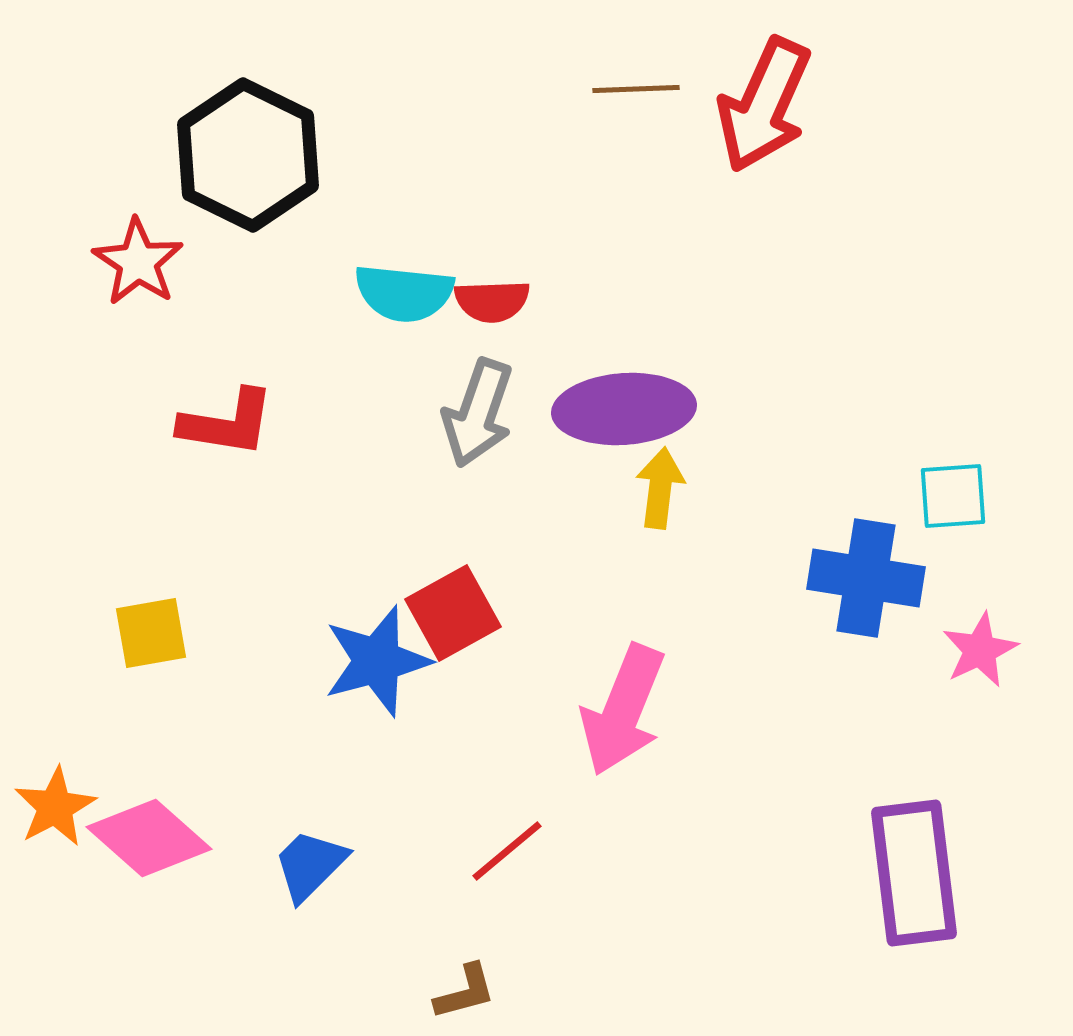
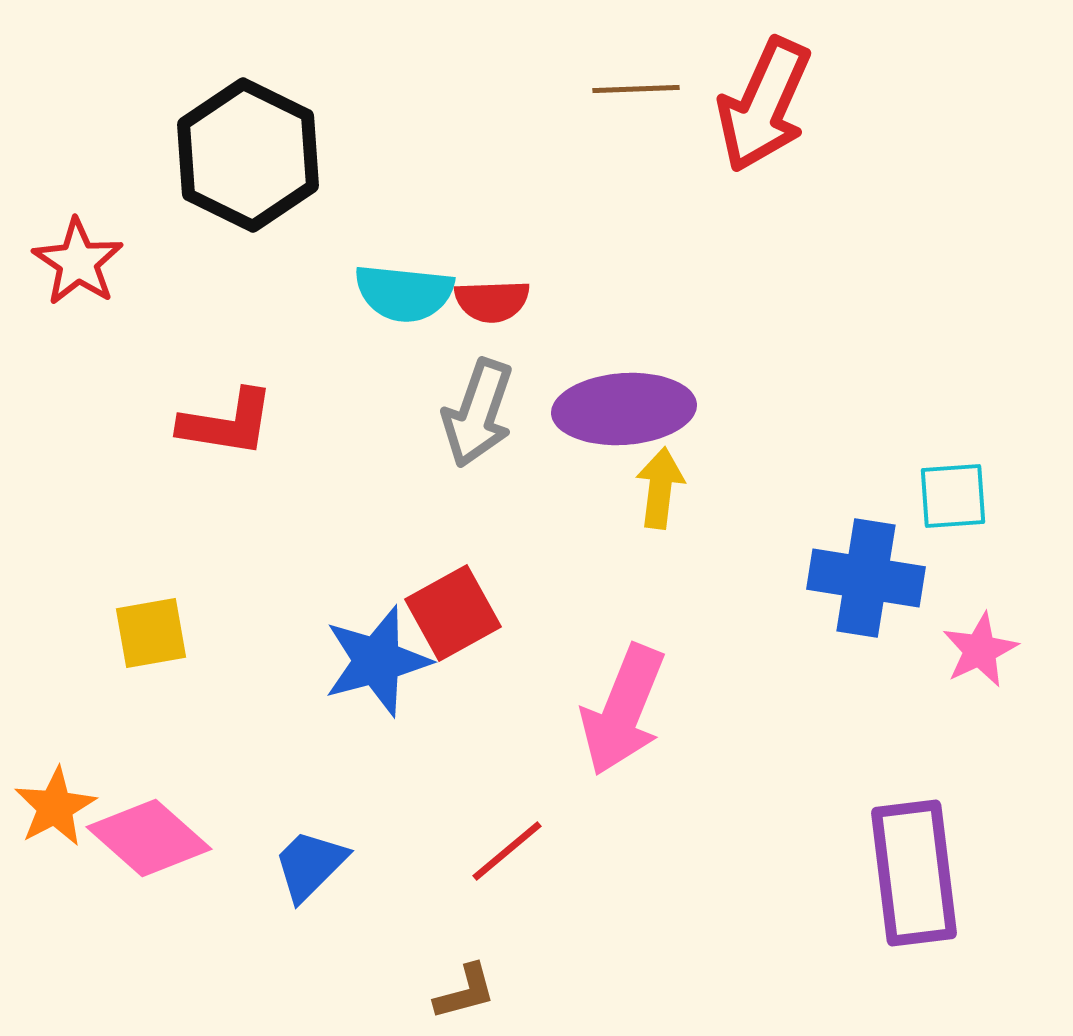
red star: moved 60 px left
